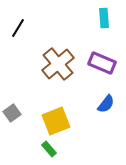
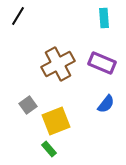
black line: moved 12 px up
brown cross: rotated 12 degrees clockwise
gray square: moved 16 px right, 8 px up
